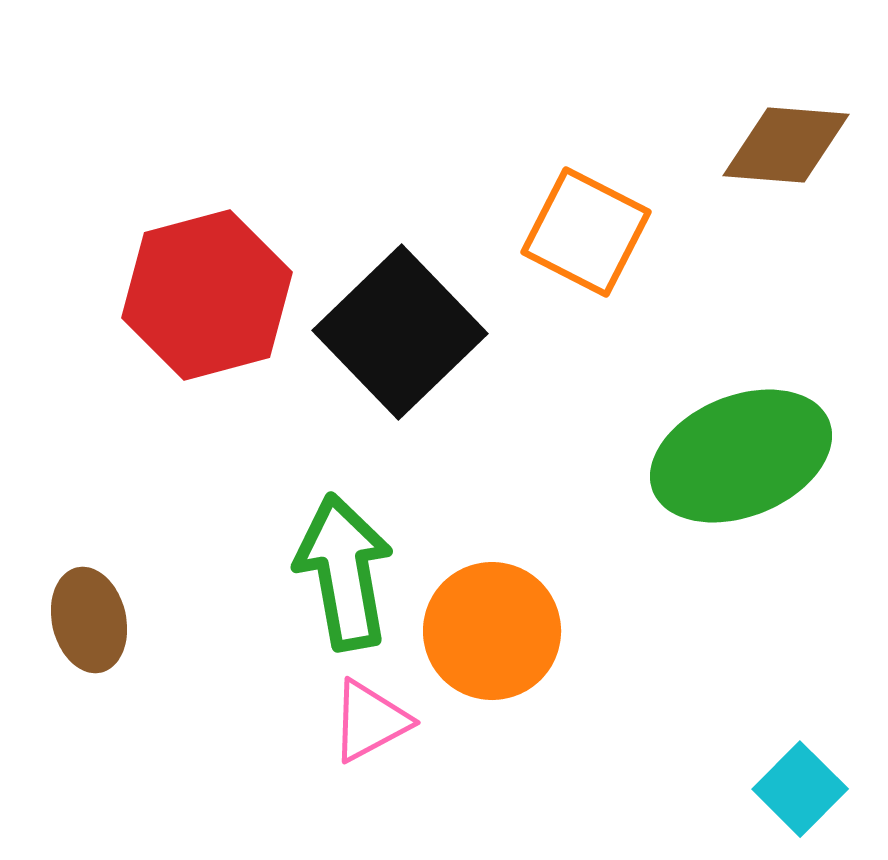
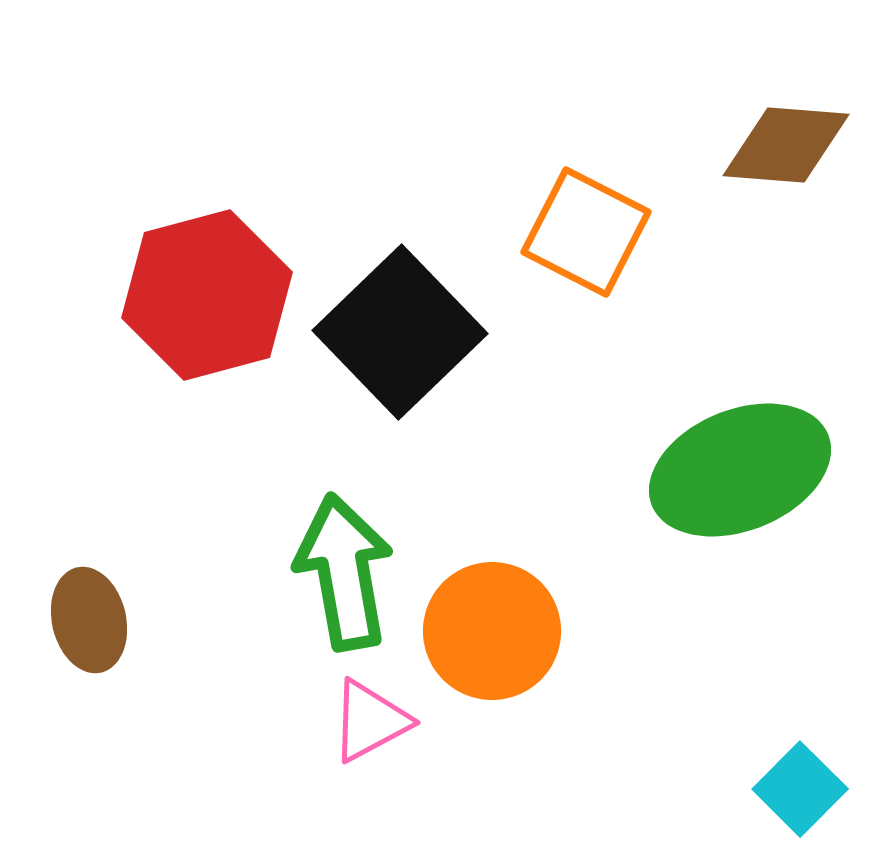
green ellipse: moved 1 px left, 14 px down
